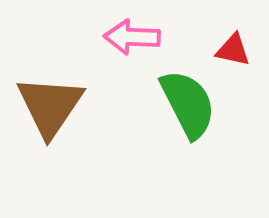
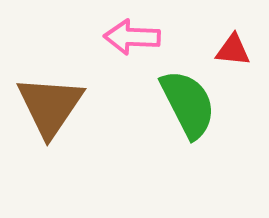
red triangle: rotated 6 degrees counterclockwise
